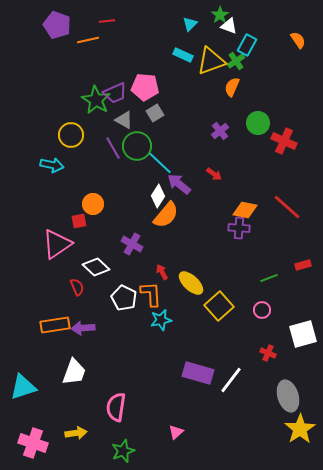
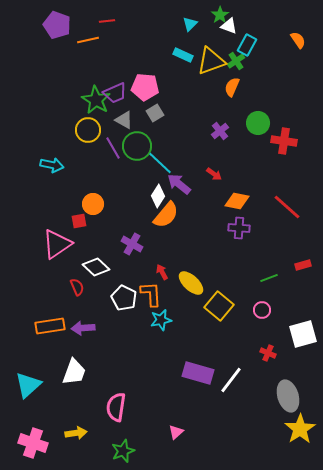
yellow circle at (71, 135): moved 17 px right, 5 px up
red cross at (284, 141): rotated 15 degrees counterclockwise
orange diamond at (245, 210): moved 8 px left, 9 px up
yellow square at (219, 306): rotated 8 degrees counterclockwise
orange rectangle at (55, 325): moved 5 px left, 1 px down
cyan triangle at (23, 387): moved 5 px right, 2 px up; rotated 24 degrees counterclockwise
